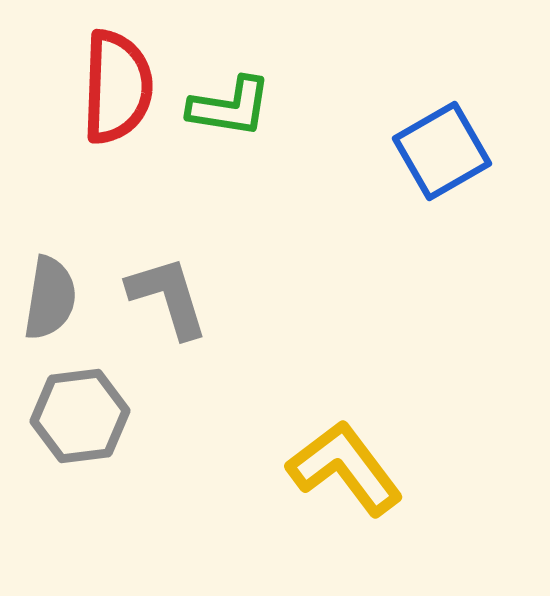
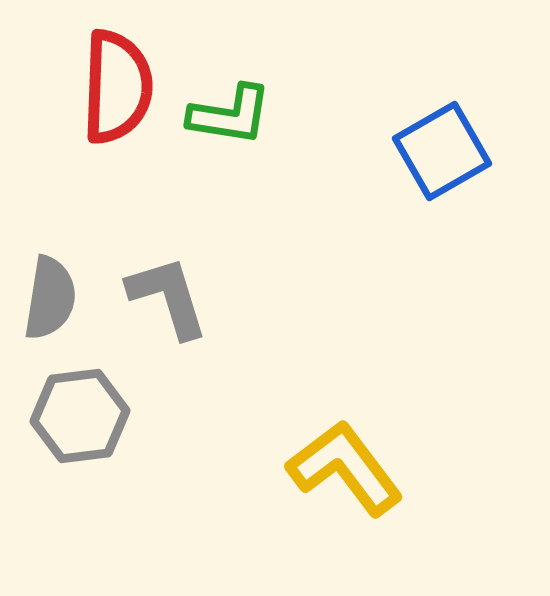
green L-shape: moved 8 px down
